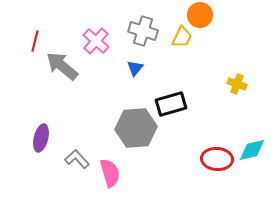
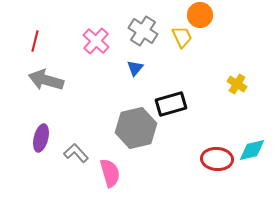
gray cross: rotated 16 degrees clockwise
yellow trapezoid: rotated 50 degrees counterclockwise
gray arrow: moved 16 px left, 14 px down; rotated 24 degrees counterclockwise
yellow cross: rotated 12 degrees clockwise
gray hexagon: rotated 9 degrees counterclockwise
gray L-shape: moved 1 px left, 6 px up
